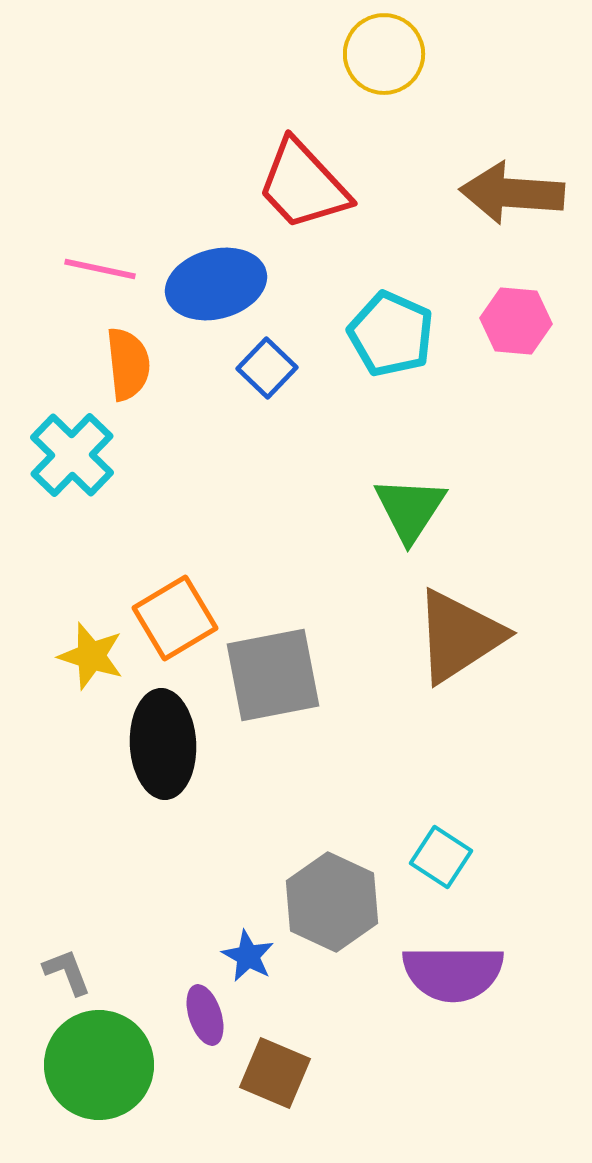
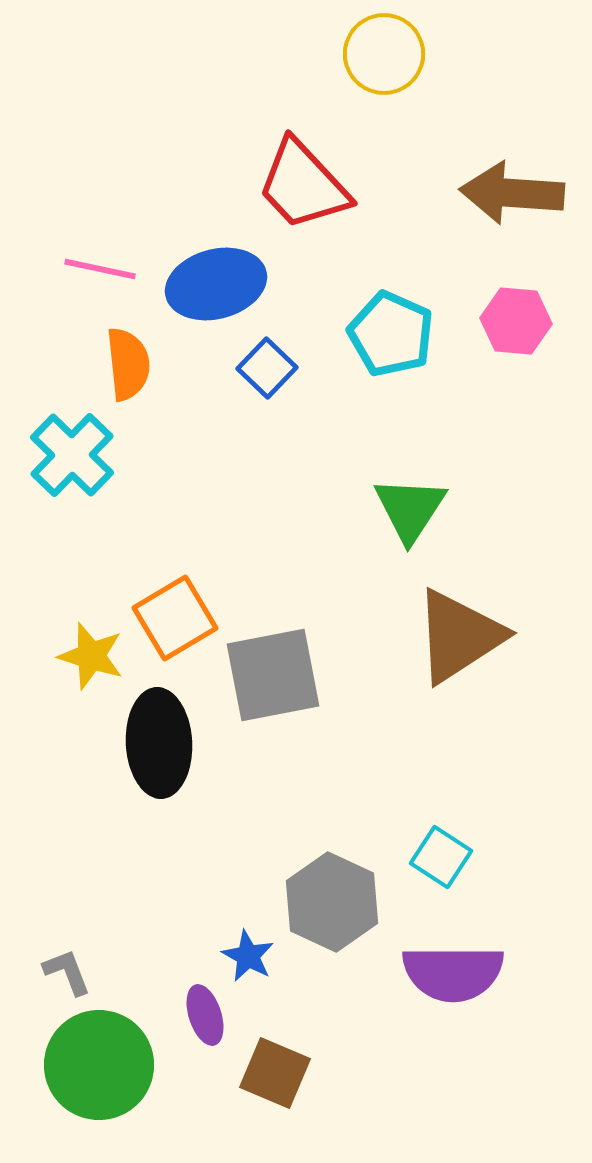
black ellipse: moved 4 px left, 1 px up
